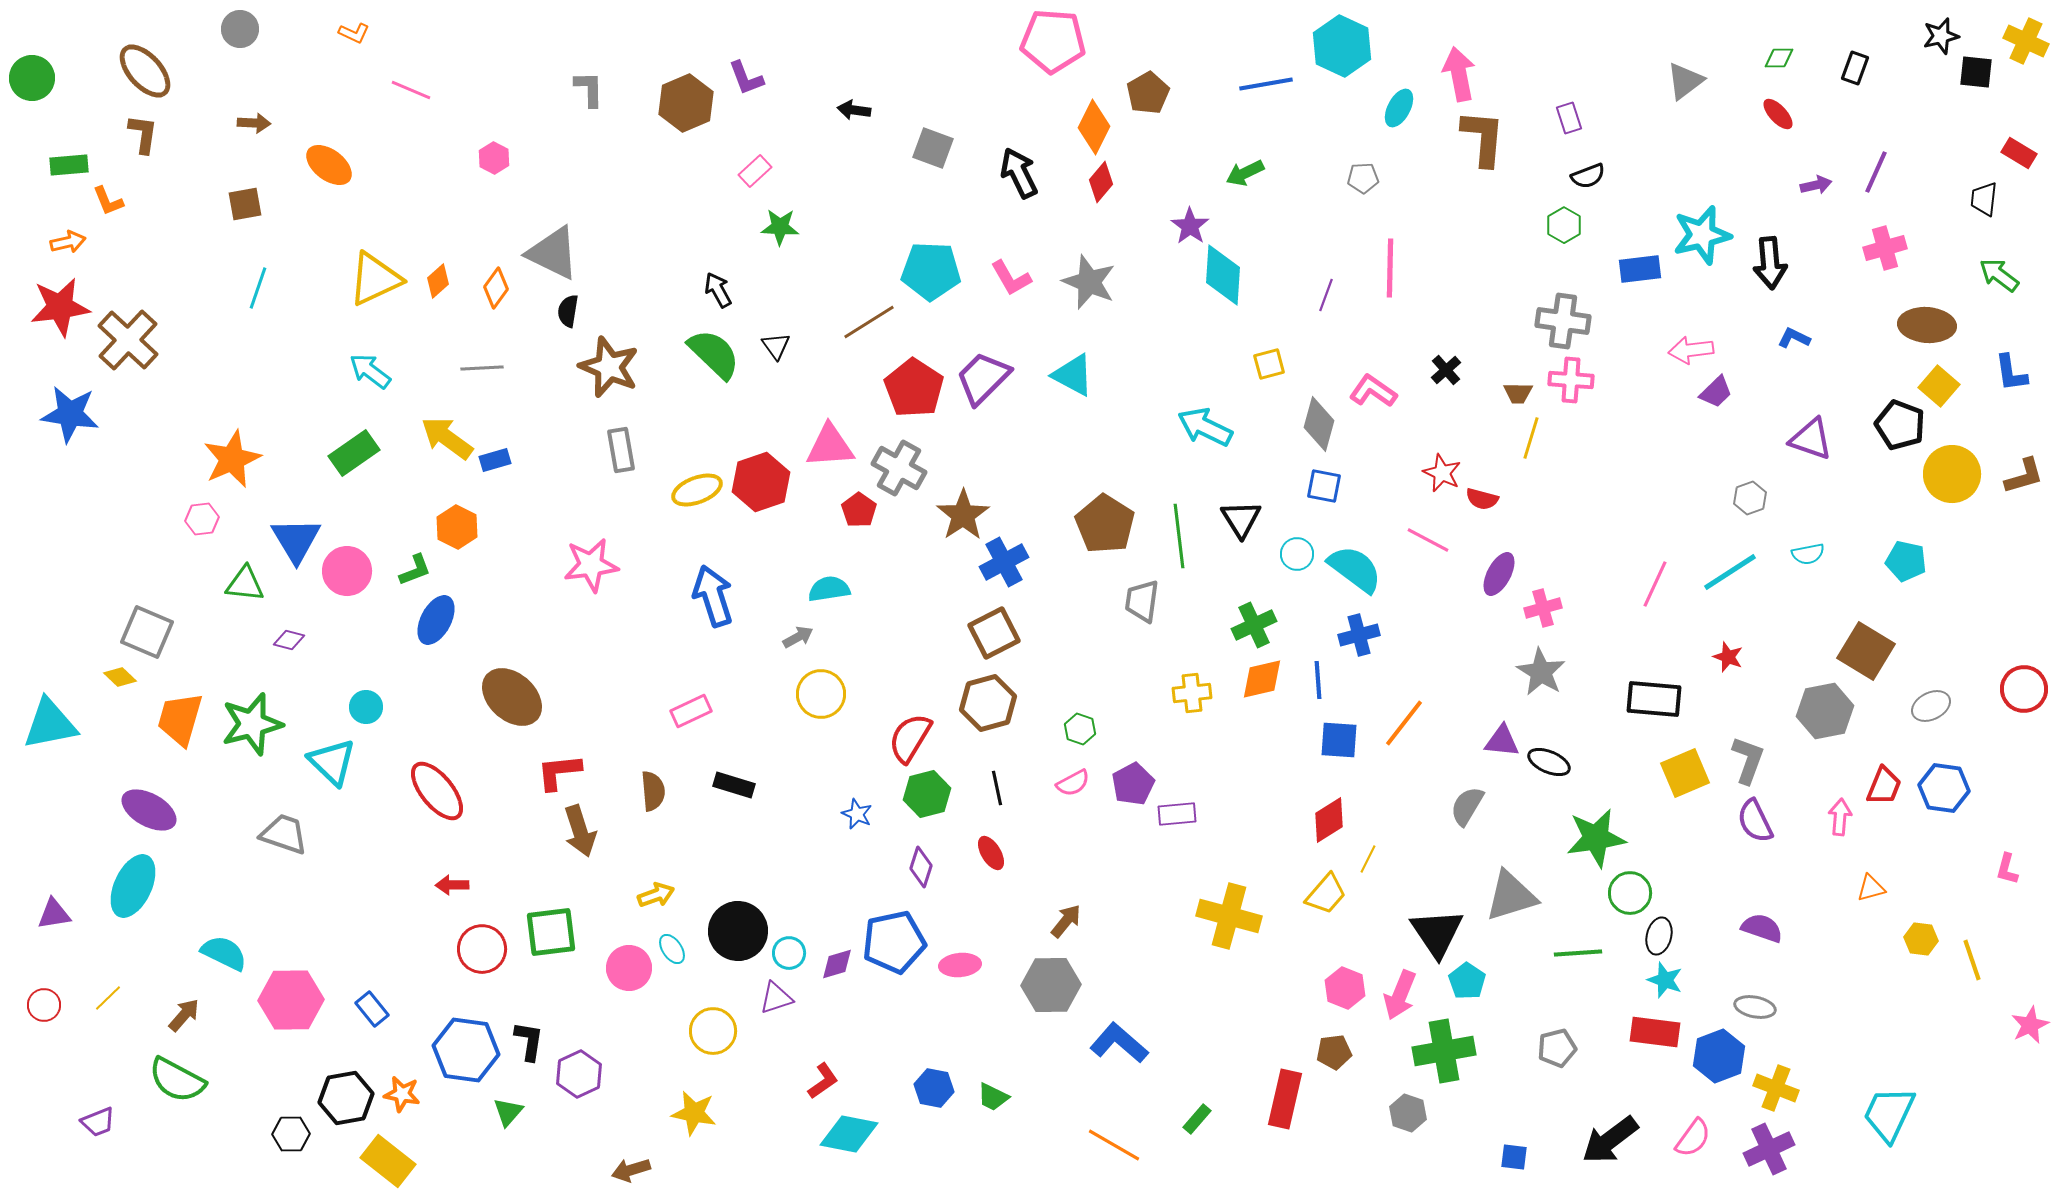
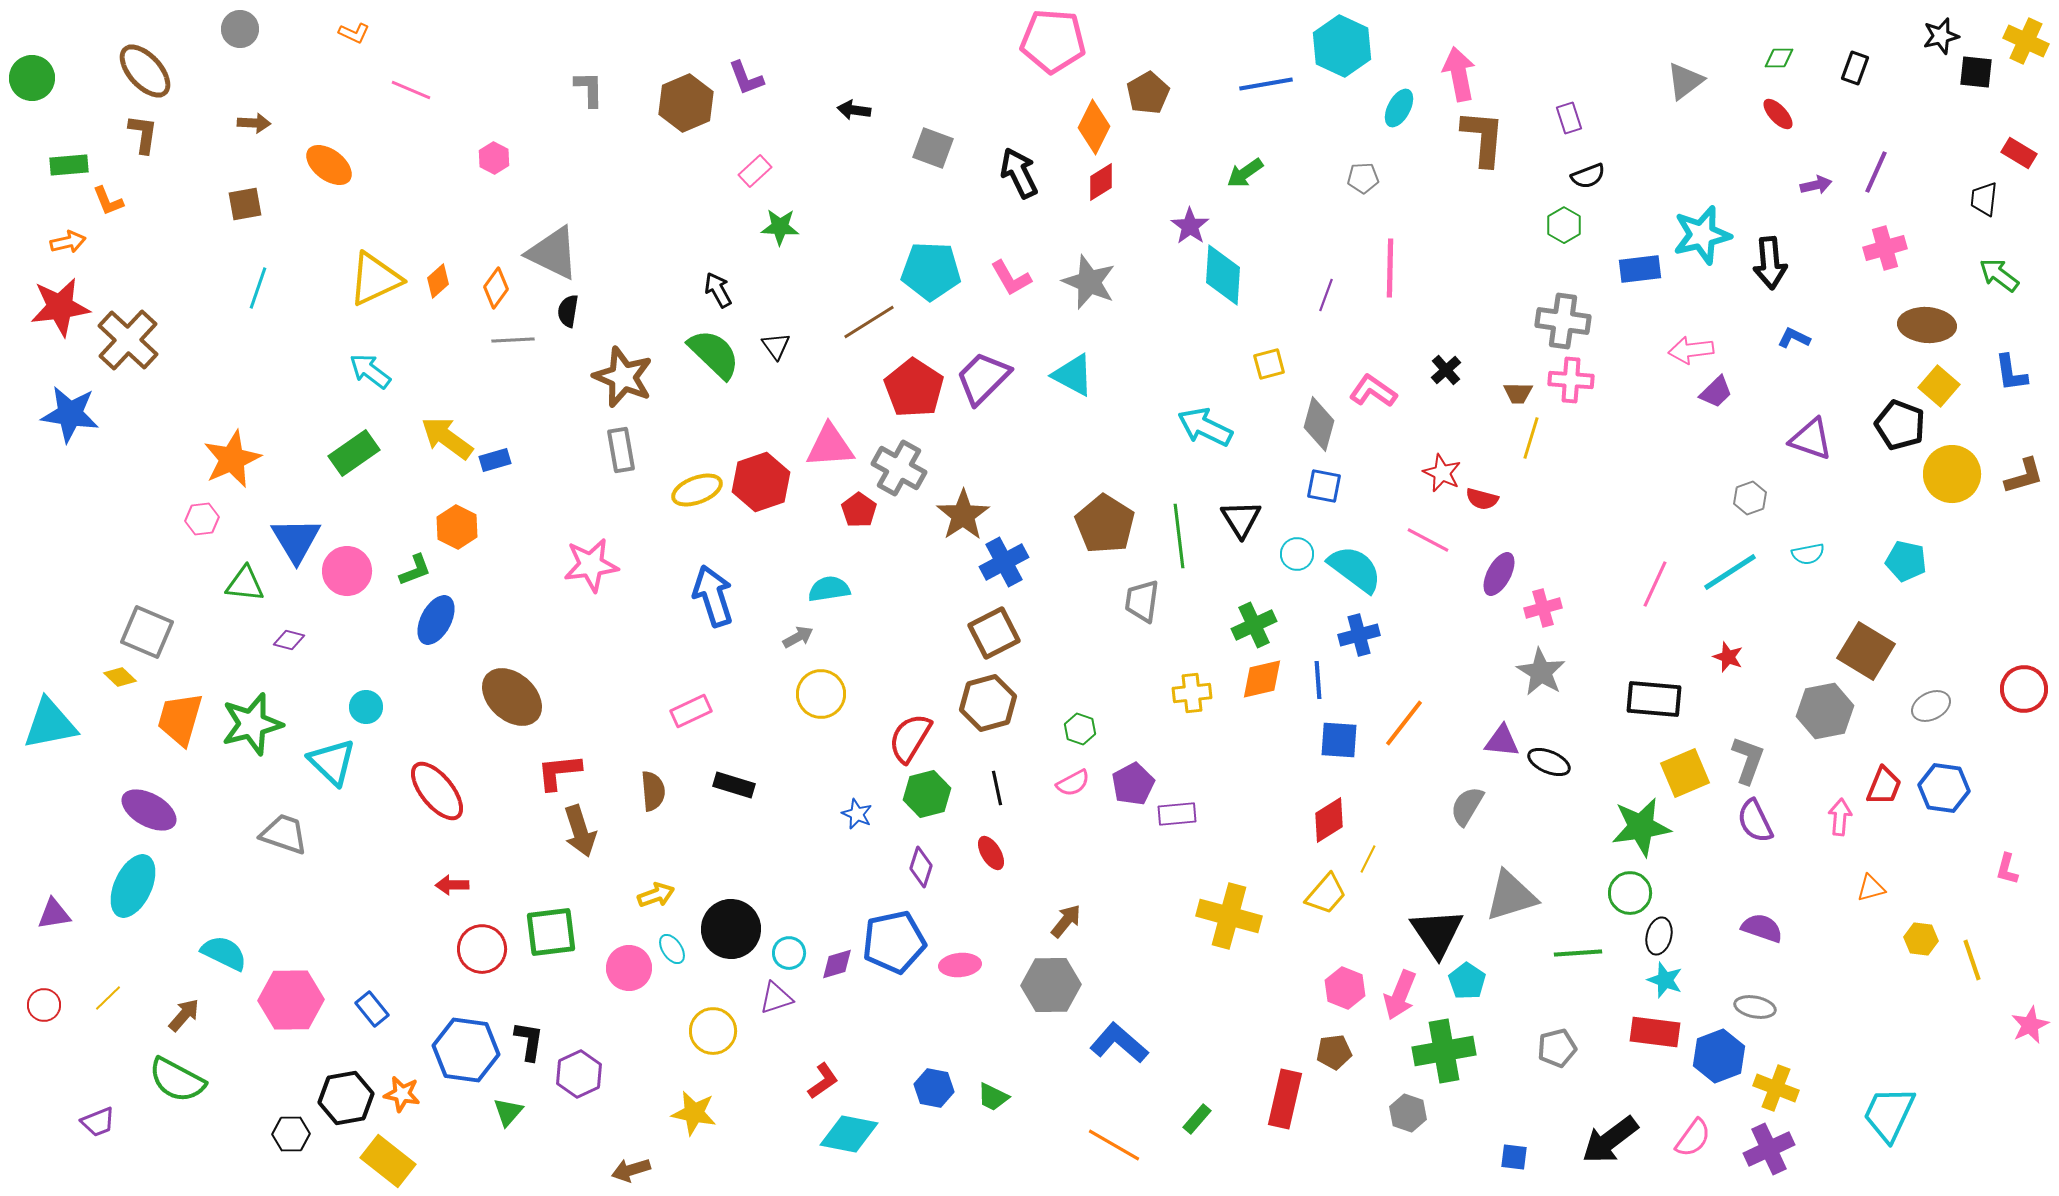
green arrow at (1245, 173): rotated 9 degrees counterclockwise
red diamond at (1101, 182): rotated 18 degrees clockwise
brown star at (609, 367): moved 14 px right, 10 px down
gray line at (482, 368): moved 31 px right, 28 px up
green star at (1596, 838): moved 45 px right, 11 px up
black circle at (738, 931): moved 7 px left, 2 px up
